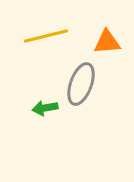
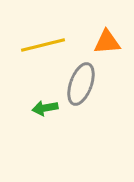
yellow line: moved 3 px left, 9 px down
